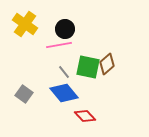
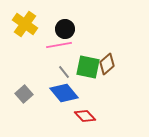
gray square: rotated 12 degrees clockwise
